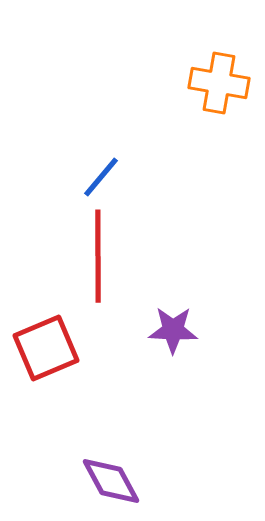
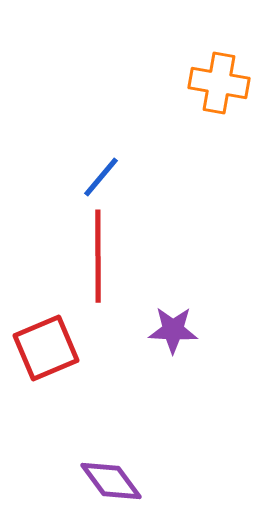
purple diamond: rotated 8 degrees counterclockwise
